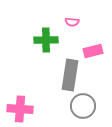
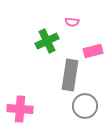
green cross: moved 1 px right, 1 px down; rotated 25 degrees counterclockwise
gray circle: moved 2 px right
